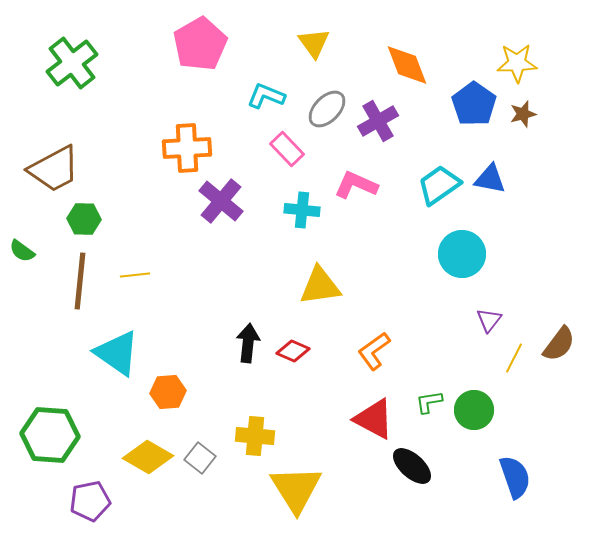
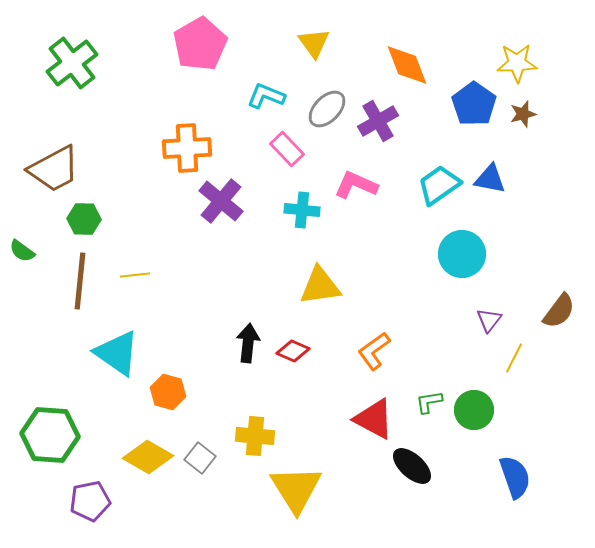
brown semicircle at (559, 344): moved 33 px up
orange hexagon at (168, 392): rotated 20 degrees clockwise
